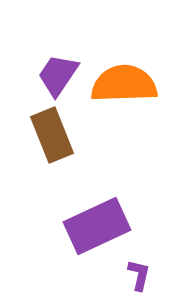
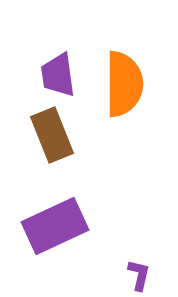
purple trapezoid: rotated 42 degrees counterclockwise
orange semicircle: rotated 92 degrees clockwise
purple rectangle: moved 42 px left
